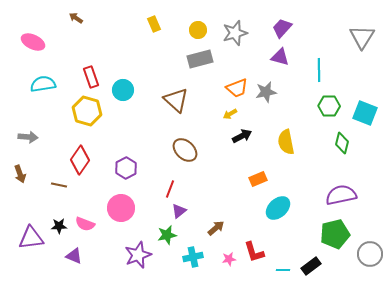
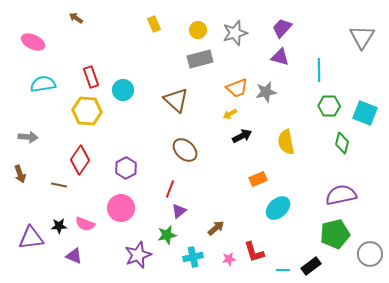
yellow hexagon at (87, 111): rotated 12 degrees counterclockwise
